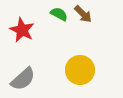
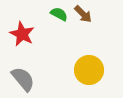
red star: moved 4 px down
yellow circle: moved 9 px right
gray semicircle: rotated 88 degrees counterclockwise
